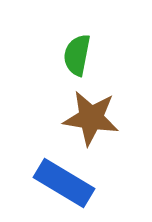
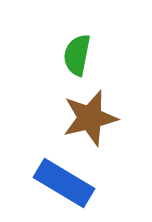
brown star: moved 1 px left; rotated 22 degrees counterclockwise
